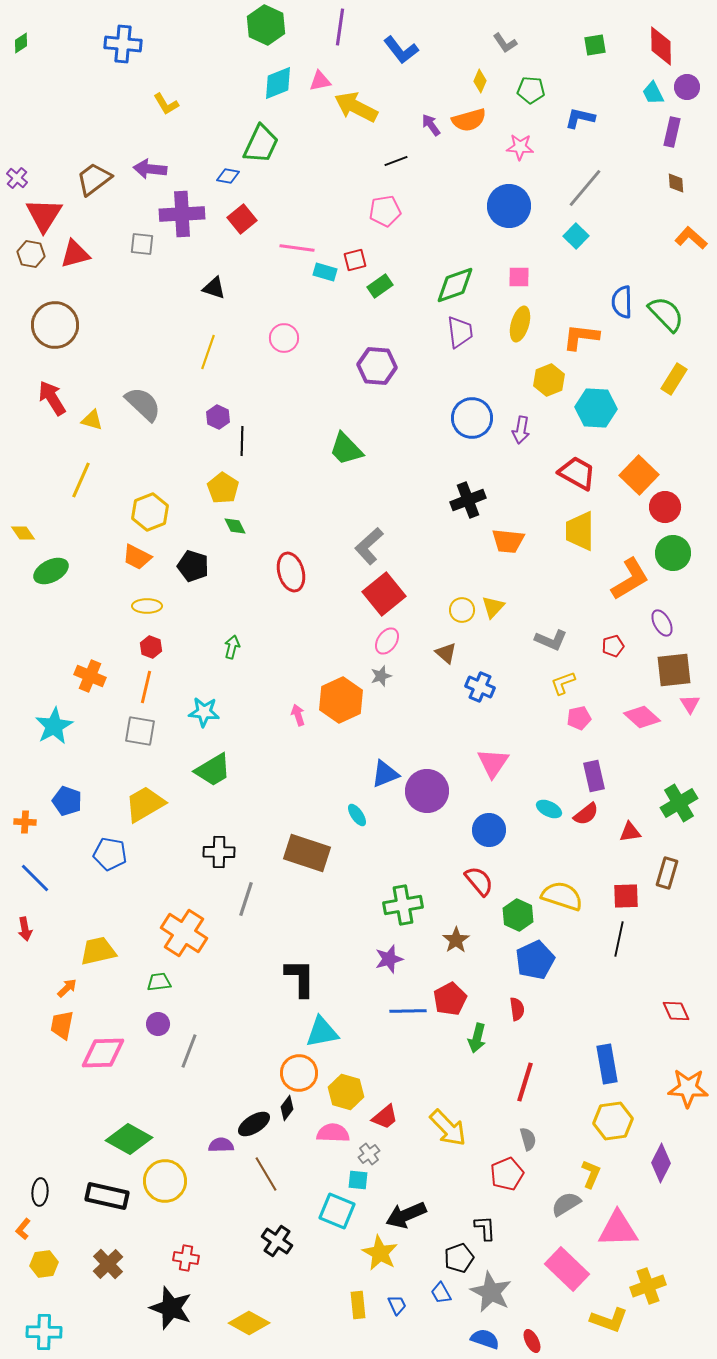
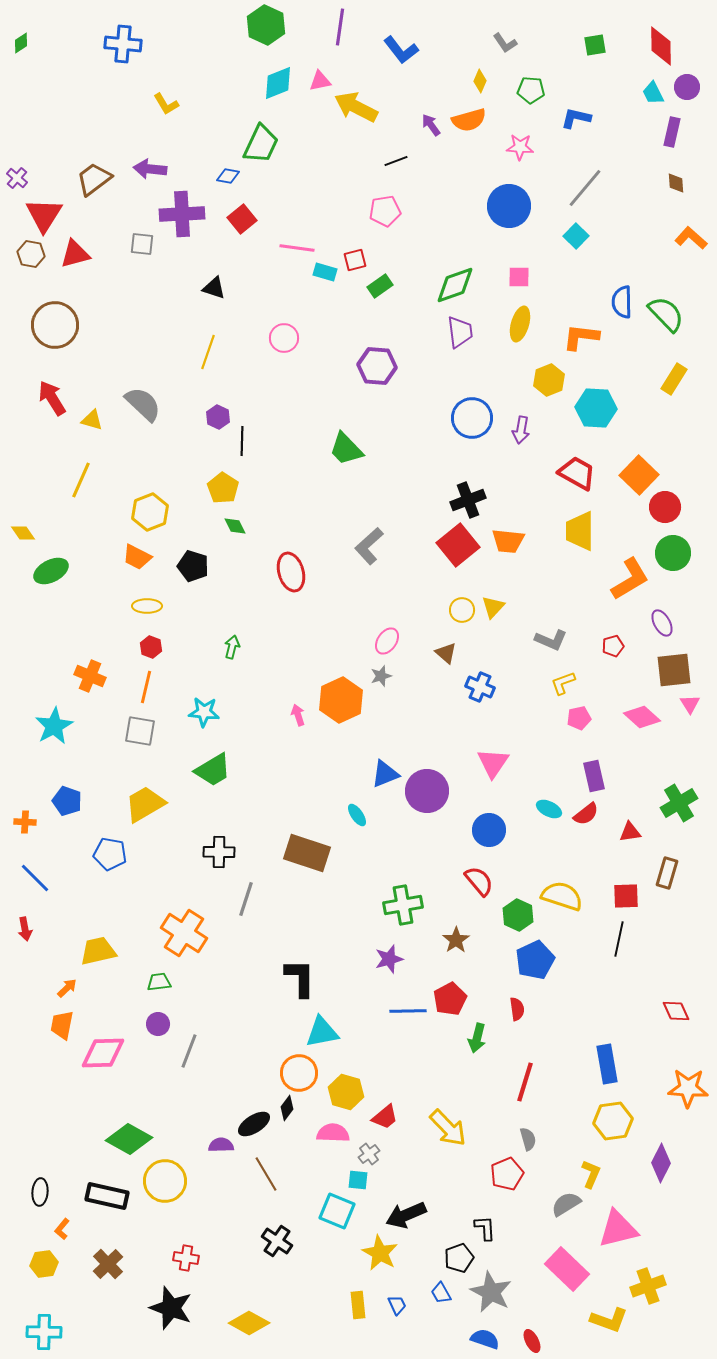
blue L-shape at (580, 118): moved 4 px left
red square at (384, 594): moved 74 px right, 49 px up
orange L-shape at (23, 1229): moved 39 px right
pink triangle at (618, 1229): rotated 12 degrees counterclockwise
